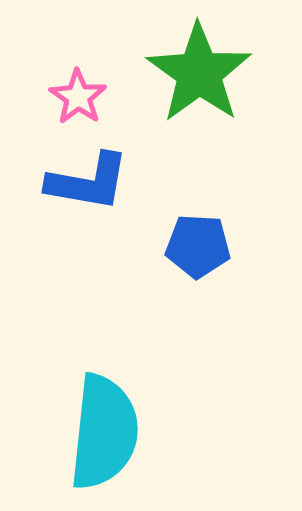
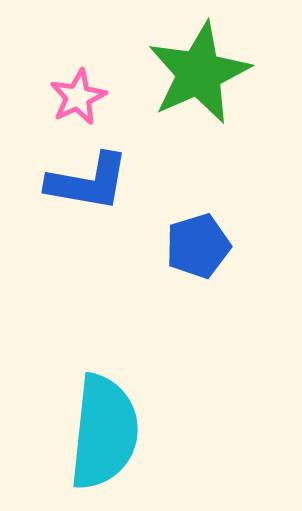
green star: rotated 12 degrees clockwise
pink star: rotated 12 degrees clockwise
blue pentagon: rotated 20 degrees counterclockwise
